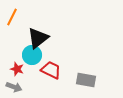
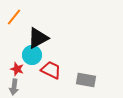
orange line: moved 2 px right; rotated 12 degrees clockwise
black triangle: rotated 10 degrees clockwise
gray arrow: rotated 77 degrees clockwise
